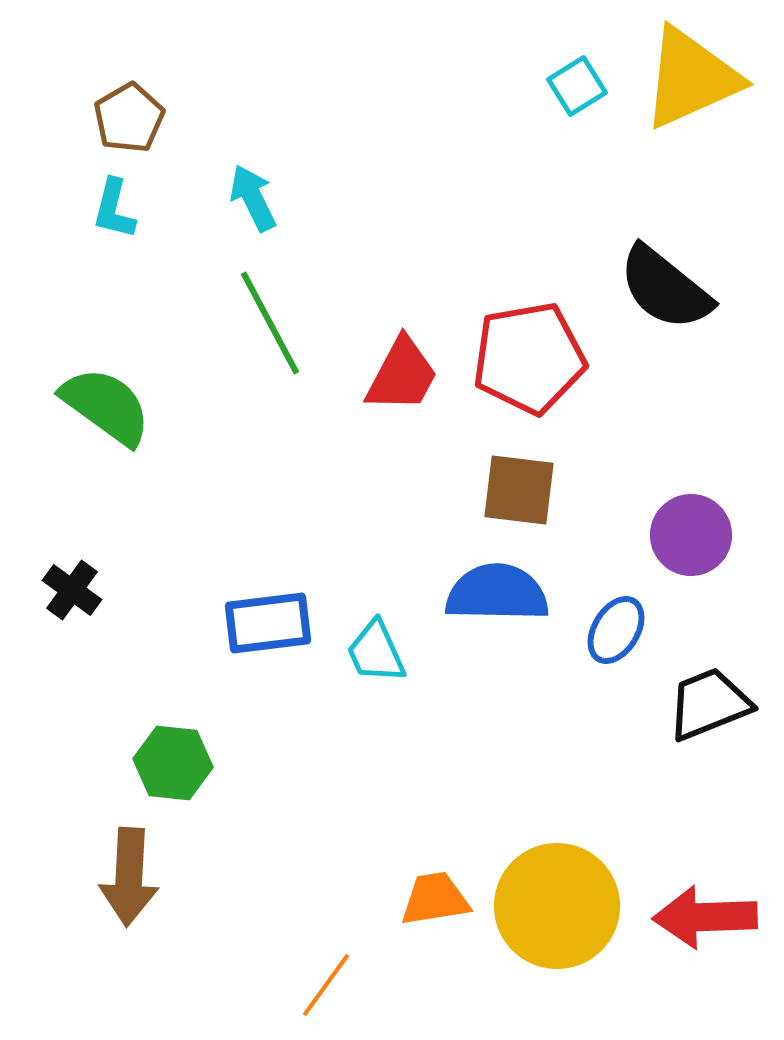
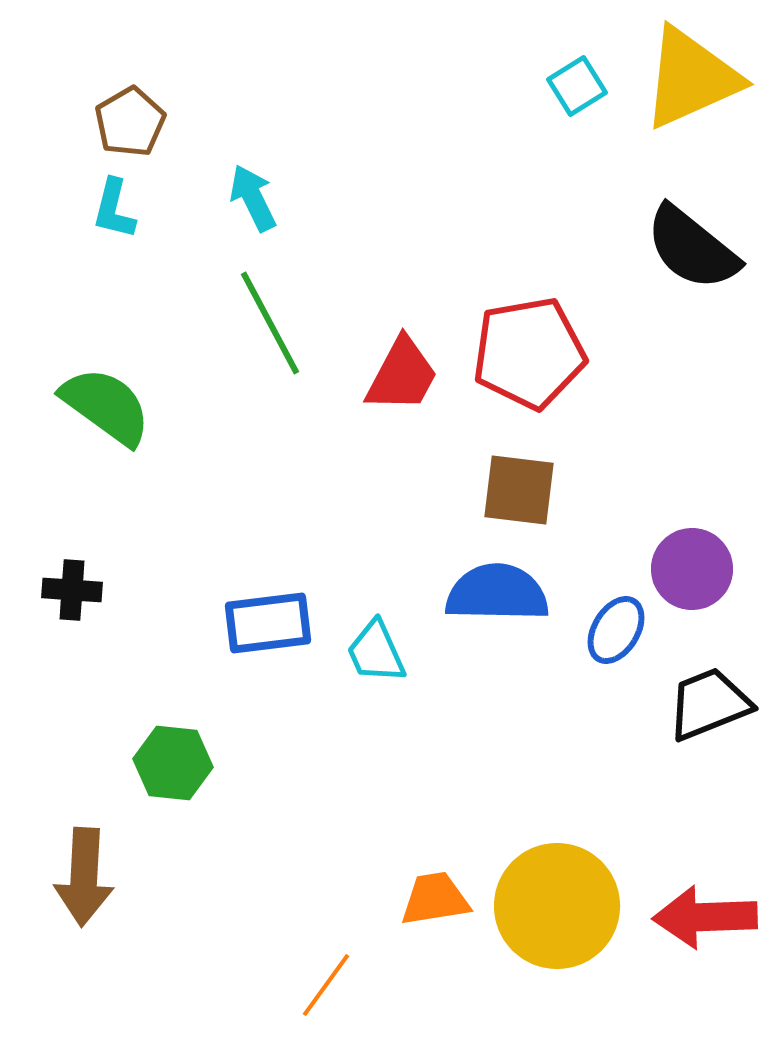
brown pentagon: moved 1 px right, 4 px down
black semicircle: moved 27 px right, 40 px up
red pentagon: moved 5 px up
purple circle: moved 1 px right, 34 px down
black cross: rotated 32 degrees counterclockwise
brown arrow: moved 45 px left
